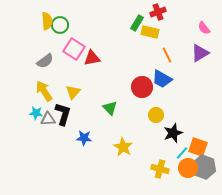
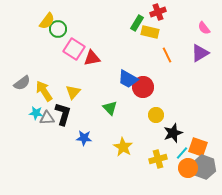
yellow semicircle: rotated 42 degrees clockwise
green circle: moved 2 px left, 4 px down
gray semicircle: moved 23 px left, 22 px down
blue trapezoid: moved 34 px left
red circle: moved 1 px right
gray triangle: moved 1 px left, 1 px up
yellow cross: moved 2 px left, 10 px up; rotated 30 degrees counterclockwise
